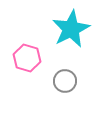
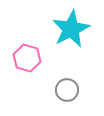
gray circle: moved 2 px right, 9 px down
